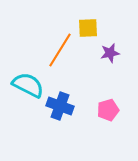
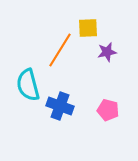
purple star: moved 3 px left, 1 px up
cyan semicircle: rotated 132 degrees counterclockwise
pink pentagon: rotated 30 degrees clockwise
